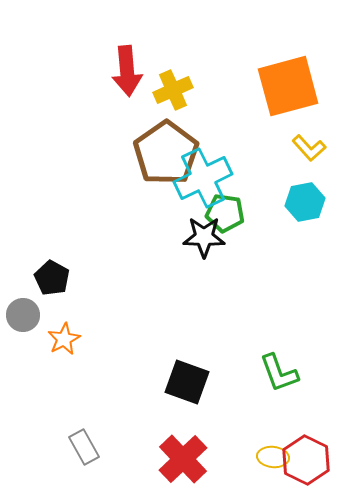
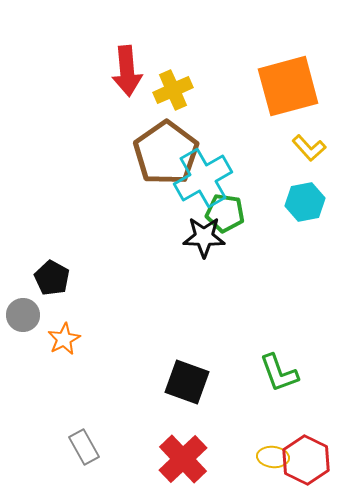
cyan cross: rotated 4 degrees counterclockwise
